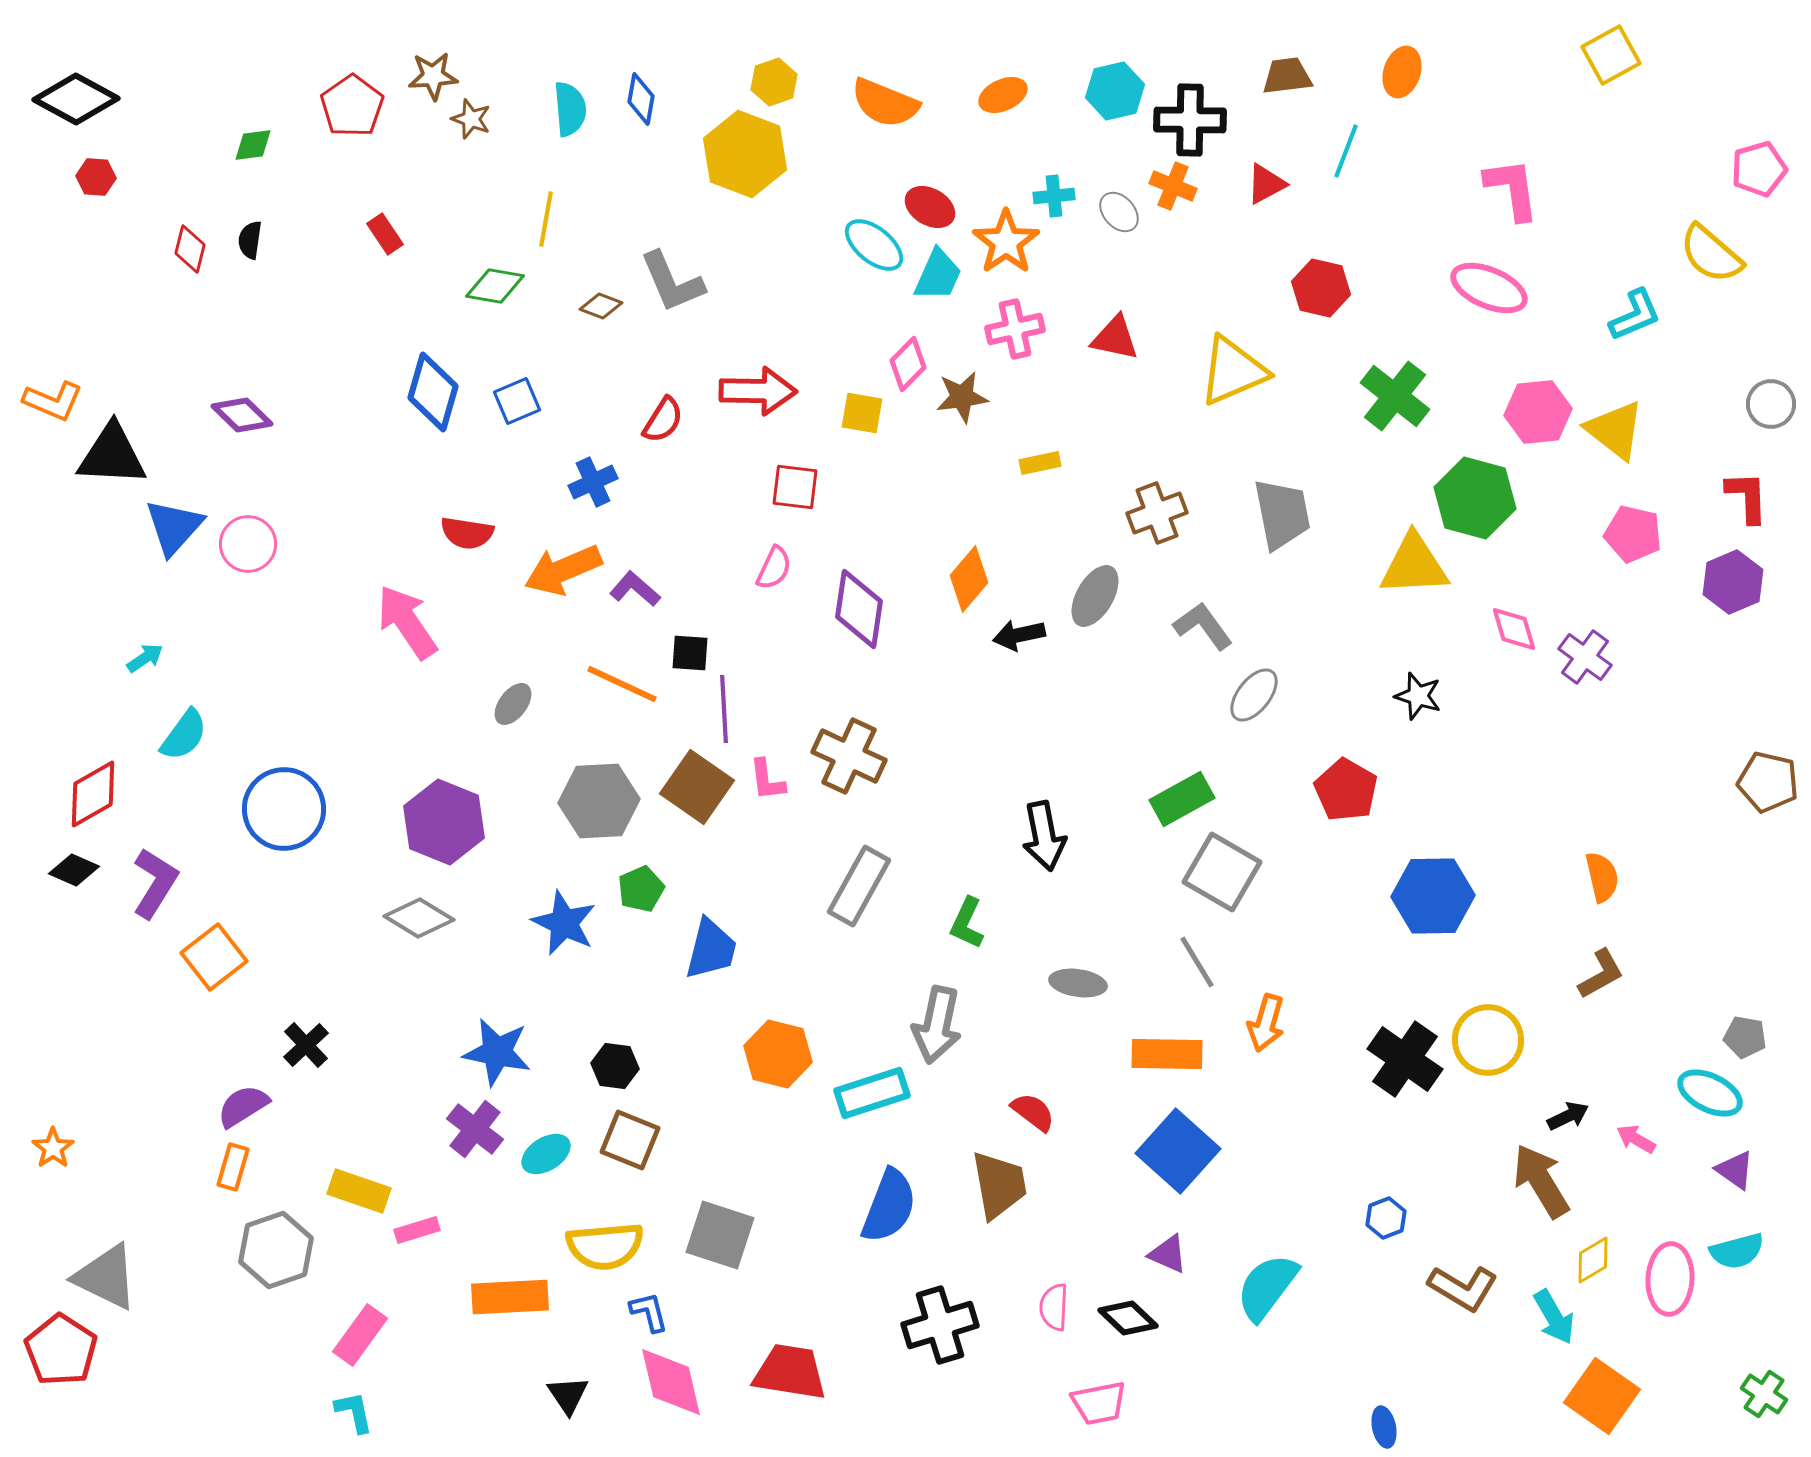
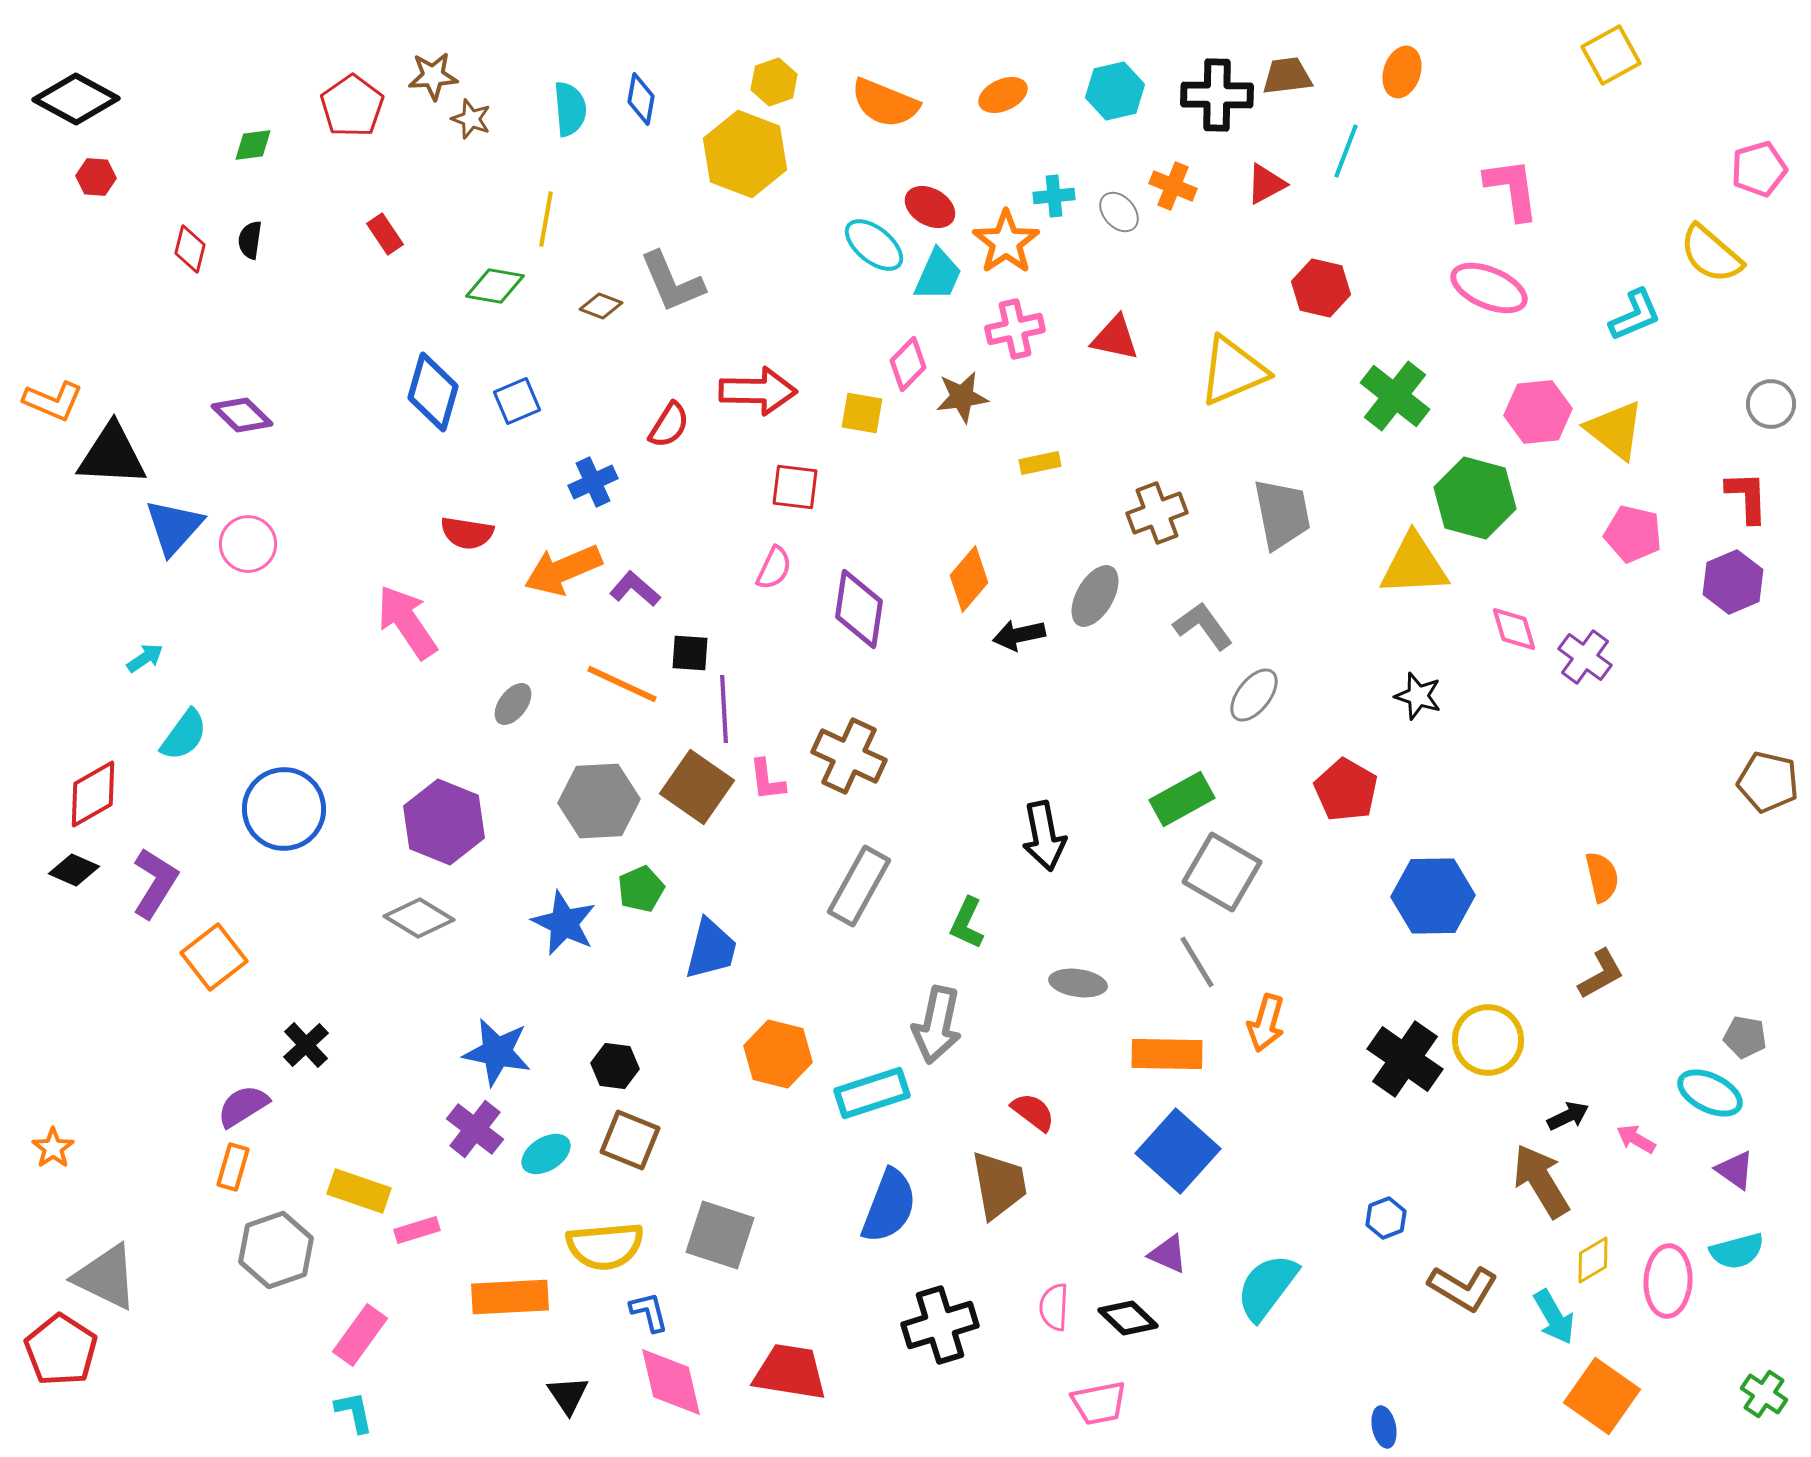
black cross at (1190, 120): moved 27 px right, 25 px up
red semicircle at (663, 420): moved 6 px right, 5 px down
pink ellipse at (1670, 1279): moved 2 px left, 2 px down
